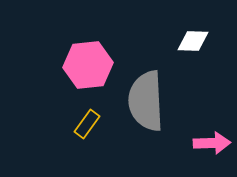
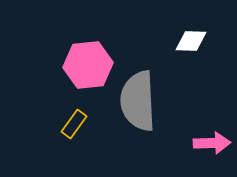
white diamond: moved 2 px left
gray semicircle: moved 8 px left
yellow rectangle: moved 13 px left
